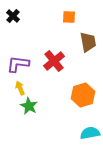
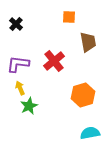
black cross: moved 3 px right, 8 px down
green star: rotated 18 degrees clockwise
